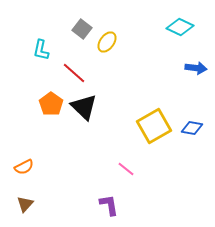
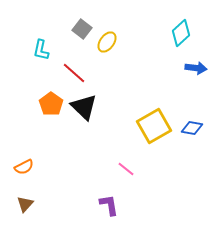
cyan diamond: moved 1 px right, 6 px down; rotated 68 degrees counterclockwise
